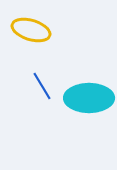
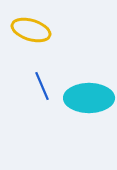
blue line: rotated 8 degrees clockwise
